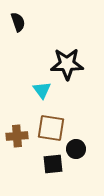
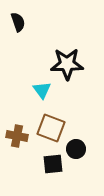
brown square: rotated 12 degrees clockwise
brown cross: rotated 15 degrees clockwise
